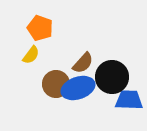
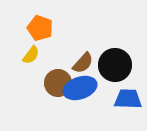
black circle: moved 3 px right, 12 px up
brown circle: moved 2 px right, 1 px up
blue ellipse: moved 2 px right
blue trapezoid: moved 1 px left, 1 px up
